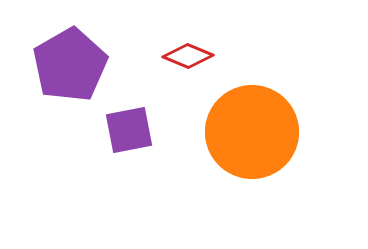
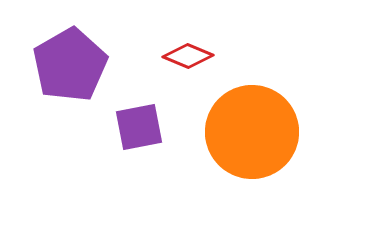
purple square: moved 10 px right, 3 px up
